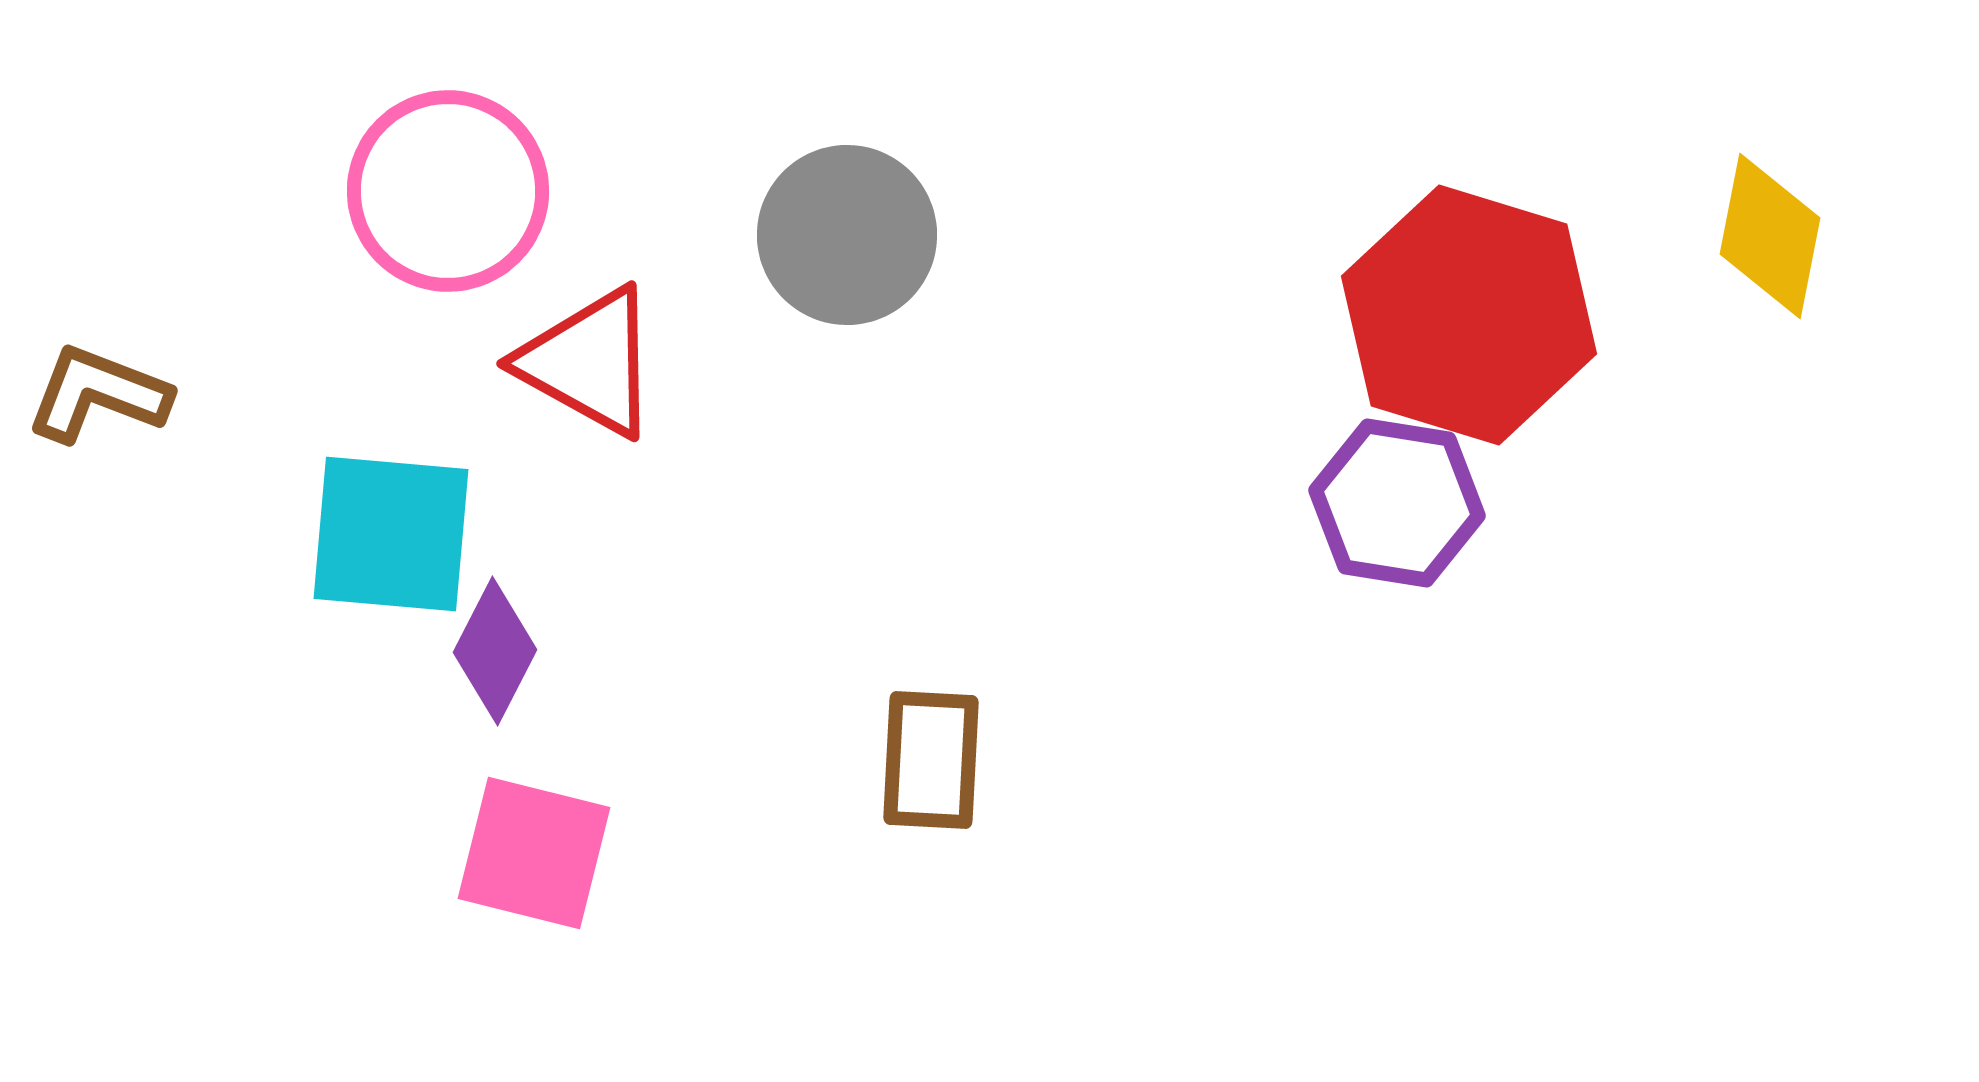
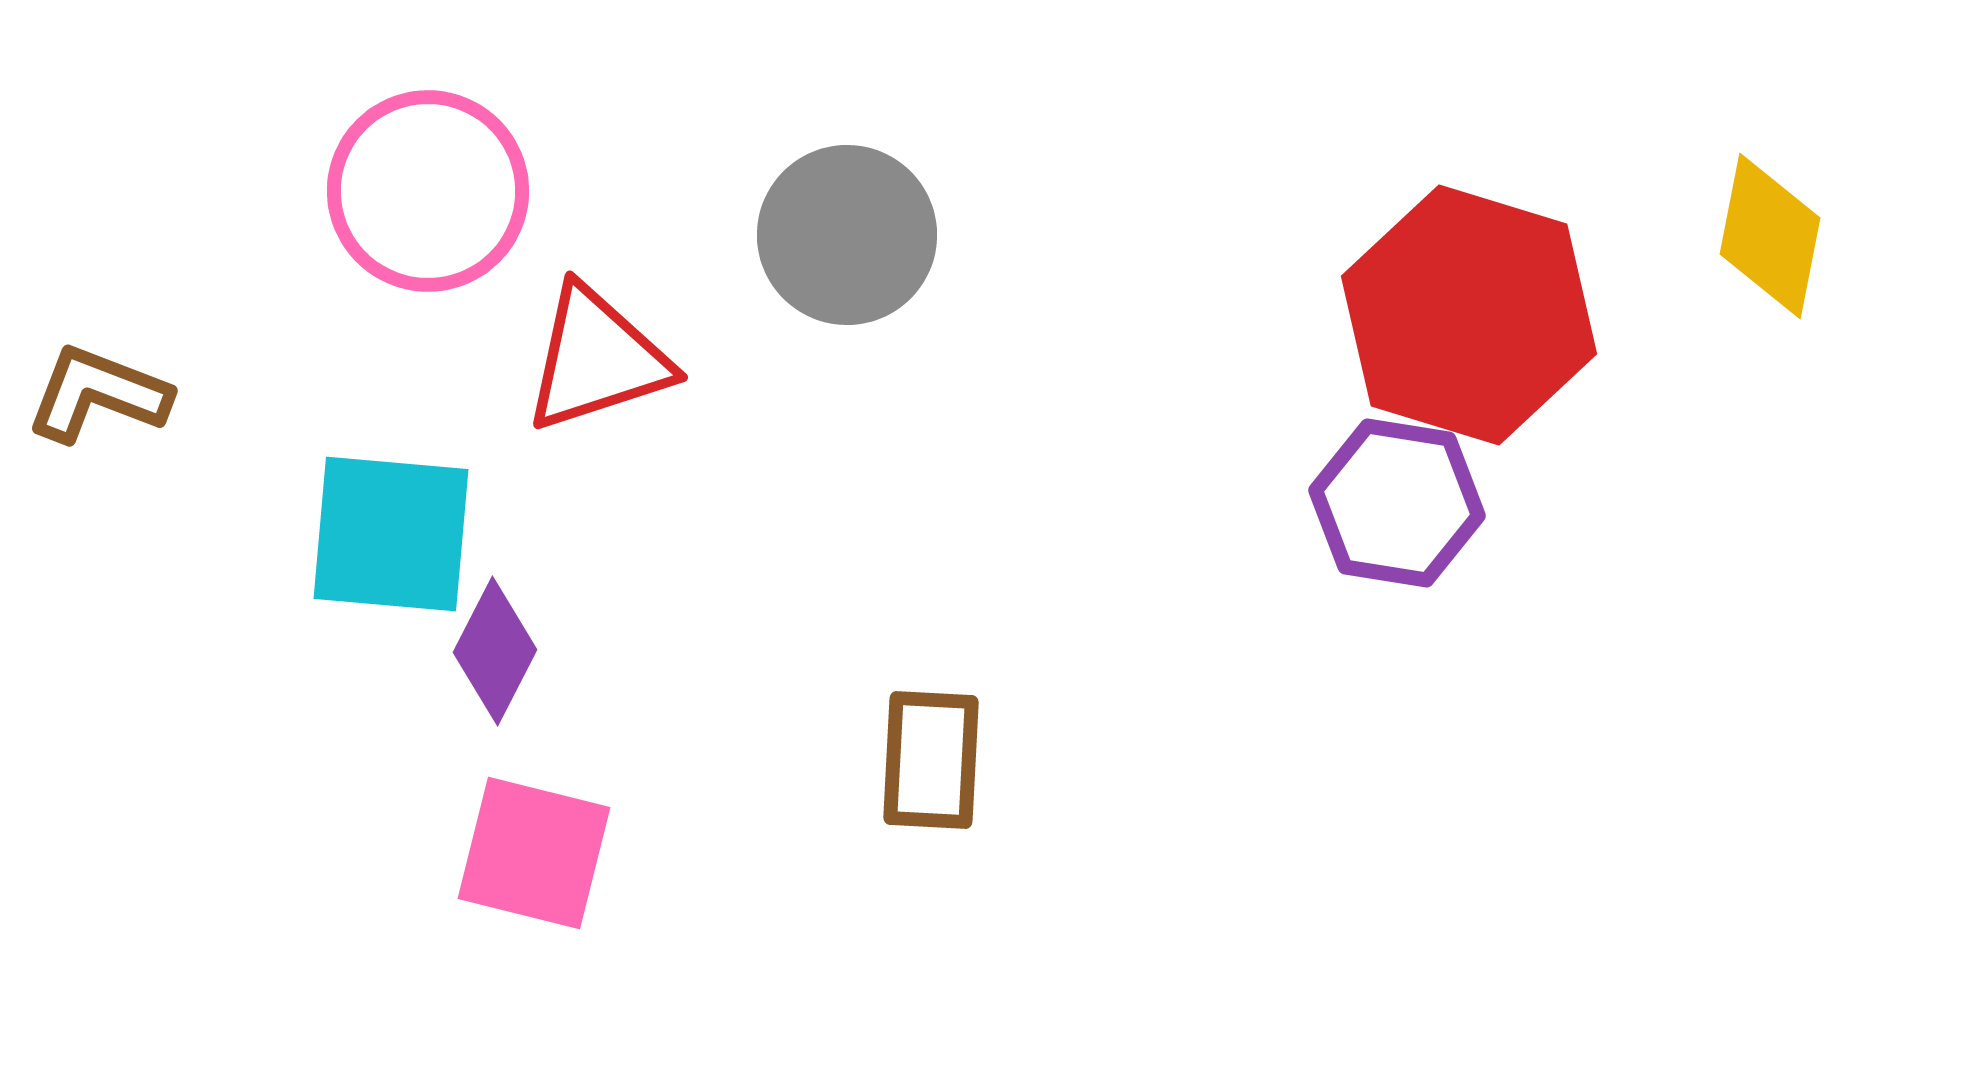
pink circle: moved 20 px left
red triangle: moved 8 px right, 3 px up; rotated 47 degrees counterclockwise
